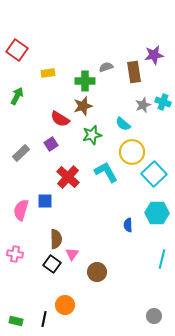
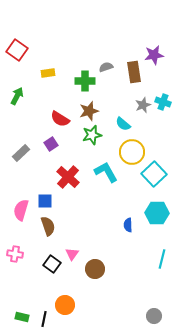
brown star: moved 6 px right, 5 px down
brown semicircle: moved 8 px left, 13 px up; rotated 18 degrees counterclockwise
brown circle: moved 2 px left, 3 px up
green rectangle: moved 6 px right, 4 px up
